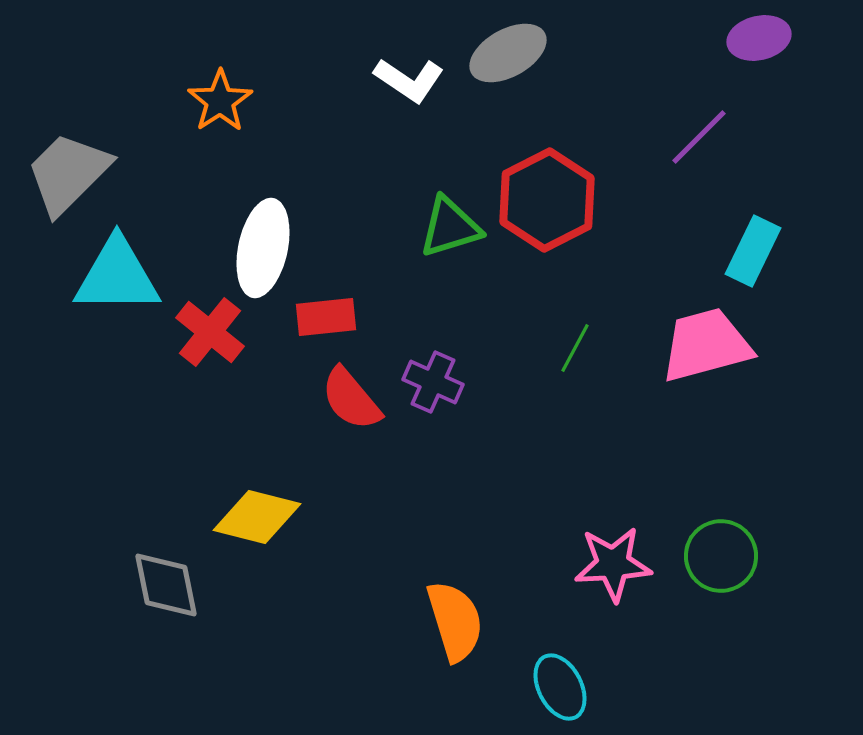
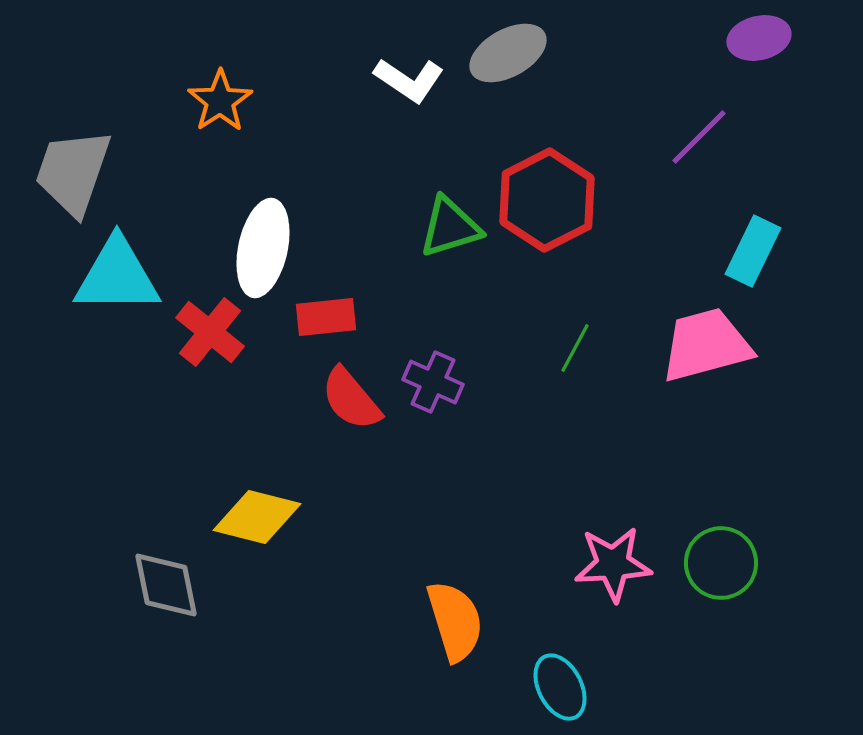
gray trapezoid: moved 5 px right, 1 px up; rotated 26 degrees counterclockwise
green circle: moved 7 px down
